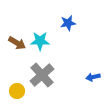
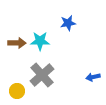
brown arrow: rotated 30 degrees counterclockwise
